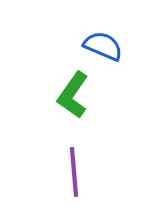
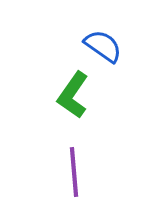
blue semicircle: rotated 12 degrees clockwise
